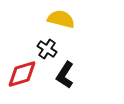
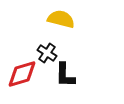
black cross: moved 4 px down
black L-shape: rotated 32 degrees counterclockwise
